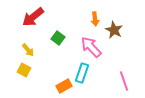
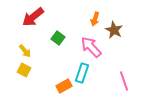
orange arrow: rotated 24 degrees clockwise
yellow arrow: moved 3 px left, 1 px down
